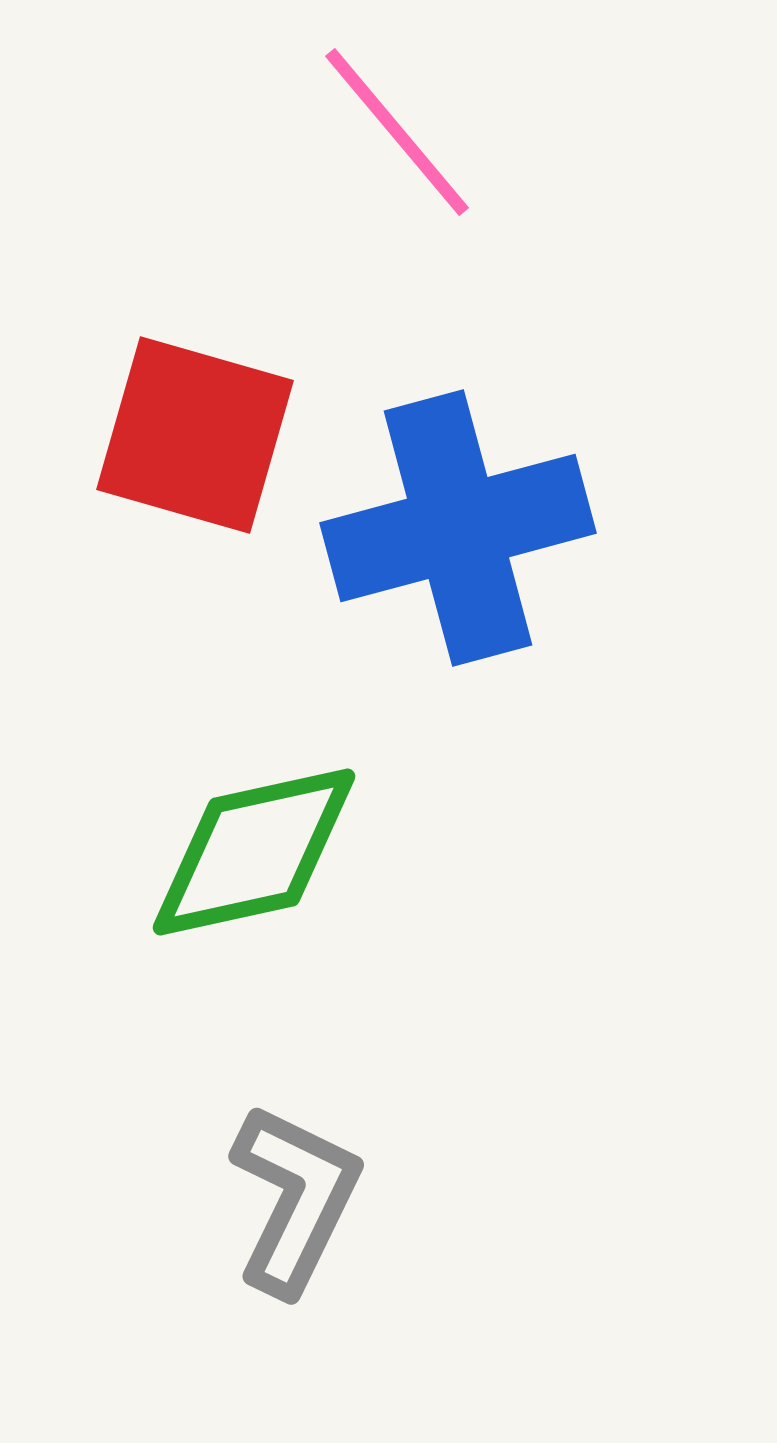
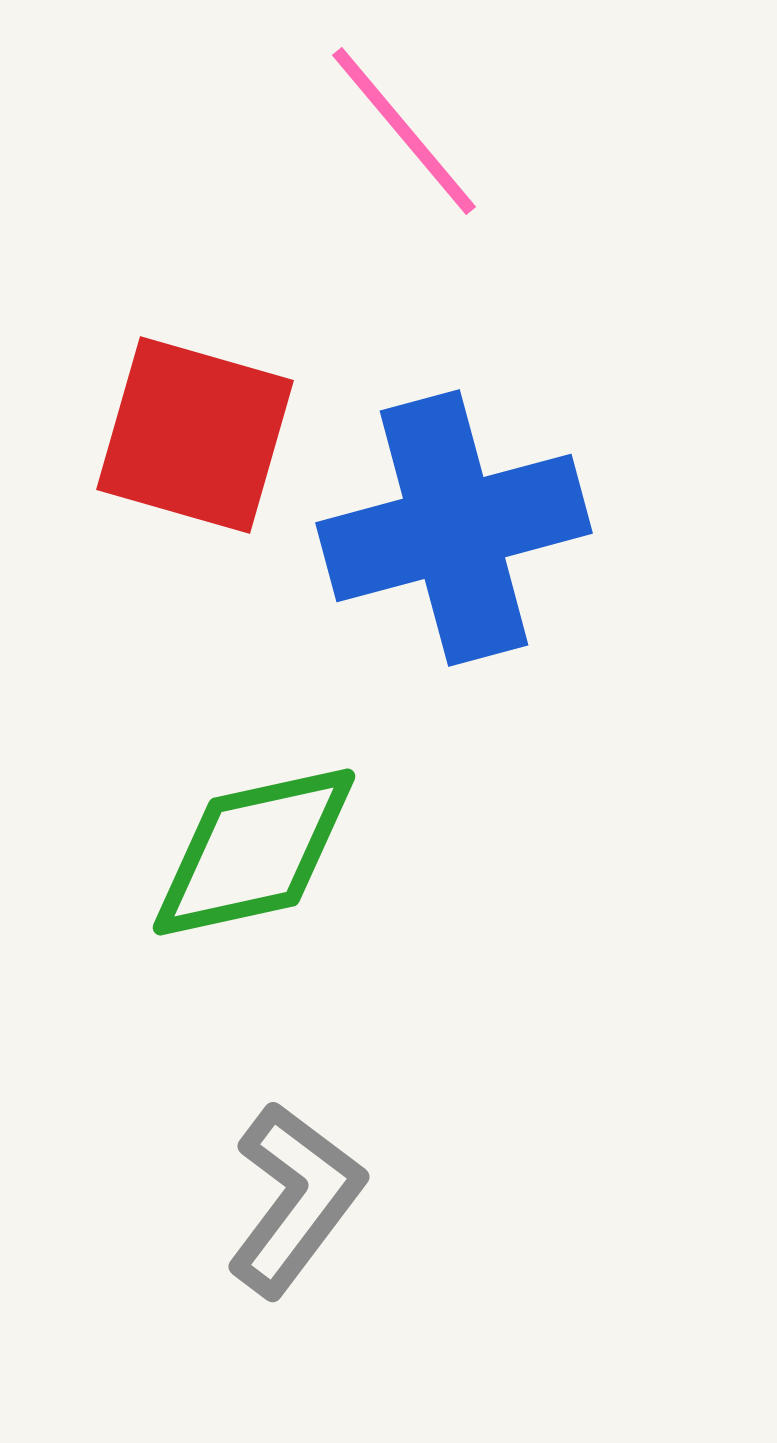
pink line: moved 7 px right, 1 px up
blue cross: moved 4 px left
gray L-shape: rotated 11 degrees clockwise
